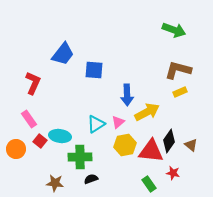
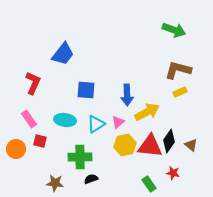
blue square: moved 8 px left, 20 px down
cyan ellipse: moved 5 px right, 16 px up
red square: rotated 24 degrees counterclockwise
red triangle: moved 1 px left, 5 px up
